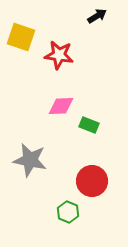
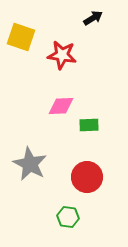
black arrow: moved 4 px left, 2 px down
red star: moved 3 px right
green rectangle: rotated 24 degrees counterclockwise
gray star: moved 4 px down; rotated 16 degrees clockwise
red circle: moved 5 px left, 4 px up
green hexagon: moved 5 px down; rotated 15 degrees counterclockwise
